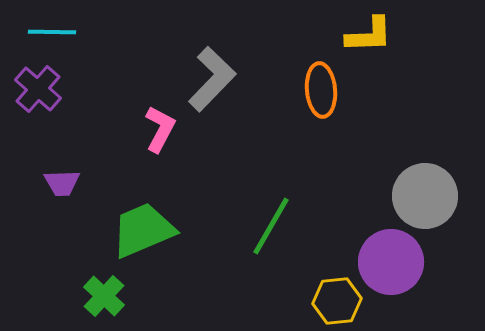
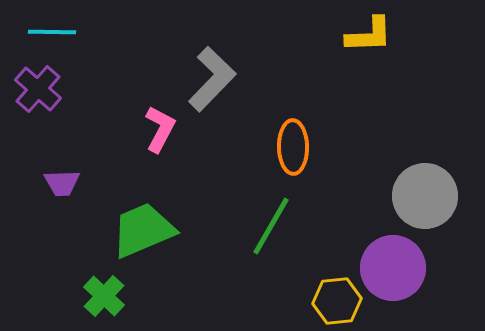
orange ellipse: moved 28 px left, 57 px down; rotated 4 degrees clockwise
purple circle: moved 2 px right, 6 px down
